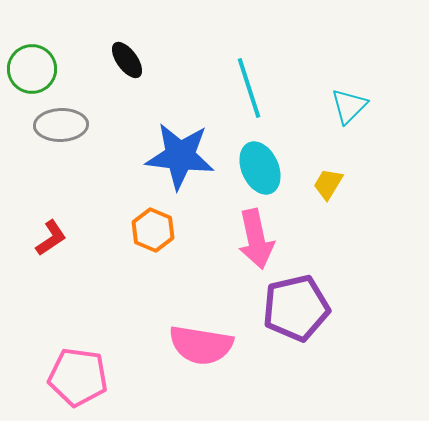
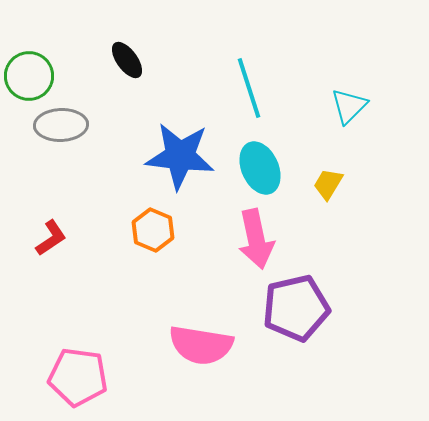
green circle: moved 3 px left, 7 px down
